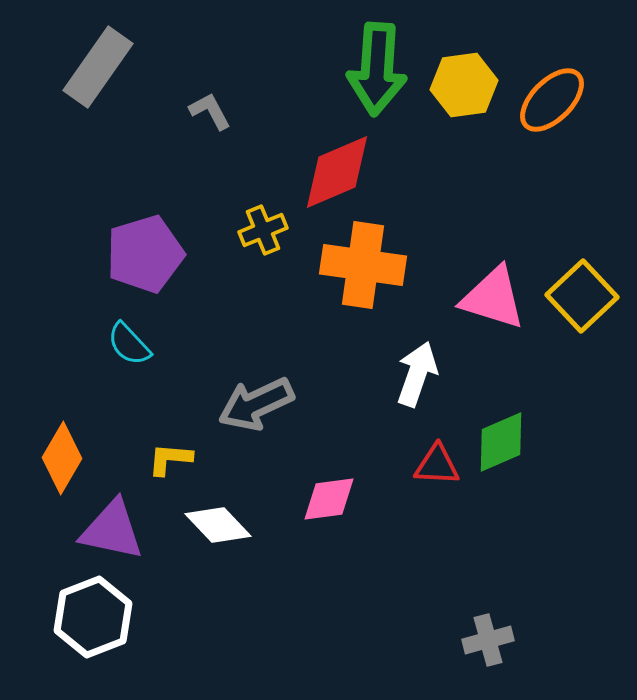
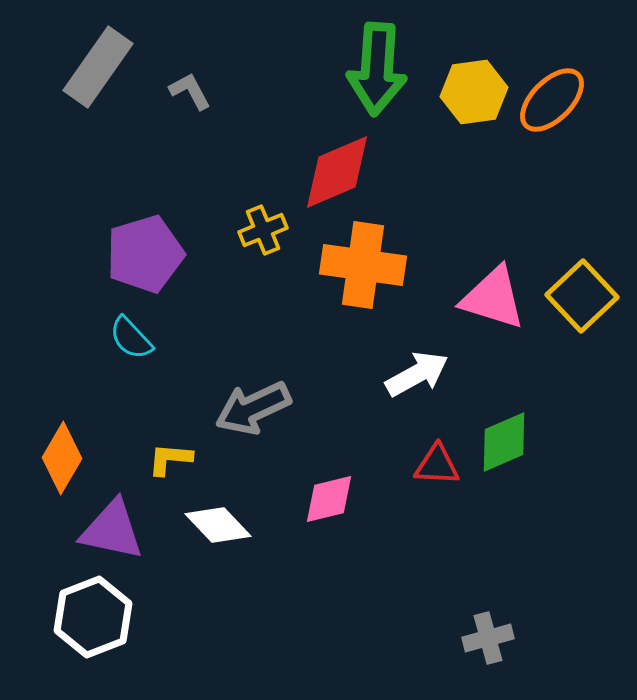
yellow hexagon: moved 10 px right, 7 px down
gray L-shape: moved 20 px left, 20 px up
cyan semicircle: moved 2 px right, 6 px up
white arrow: rotated 42 degrees clockwise
gray arrow: moved 3 px left, 4 px down
green diamond: moved 3 px right
pink diamond: rotated 6 degrees counterclockwise
gray cross: moved 2 px up
